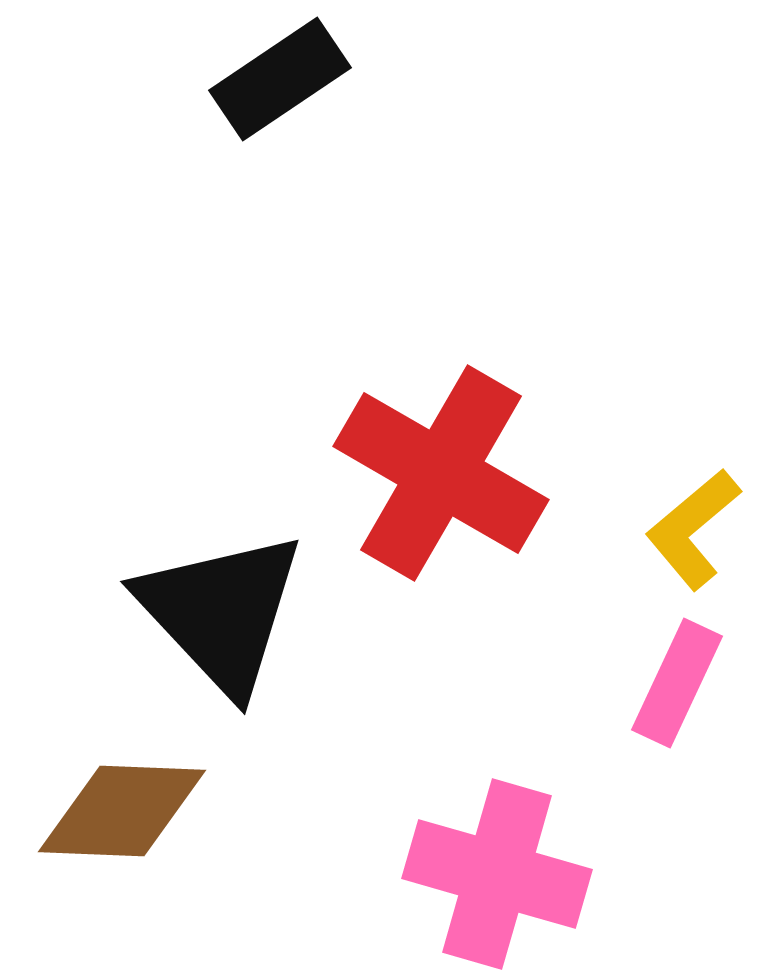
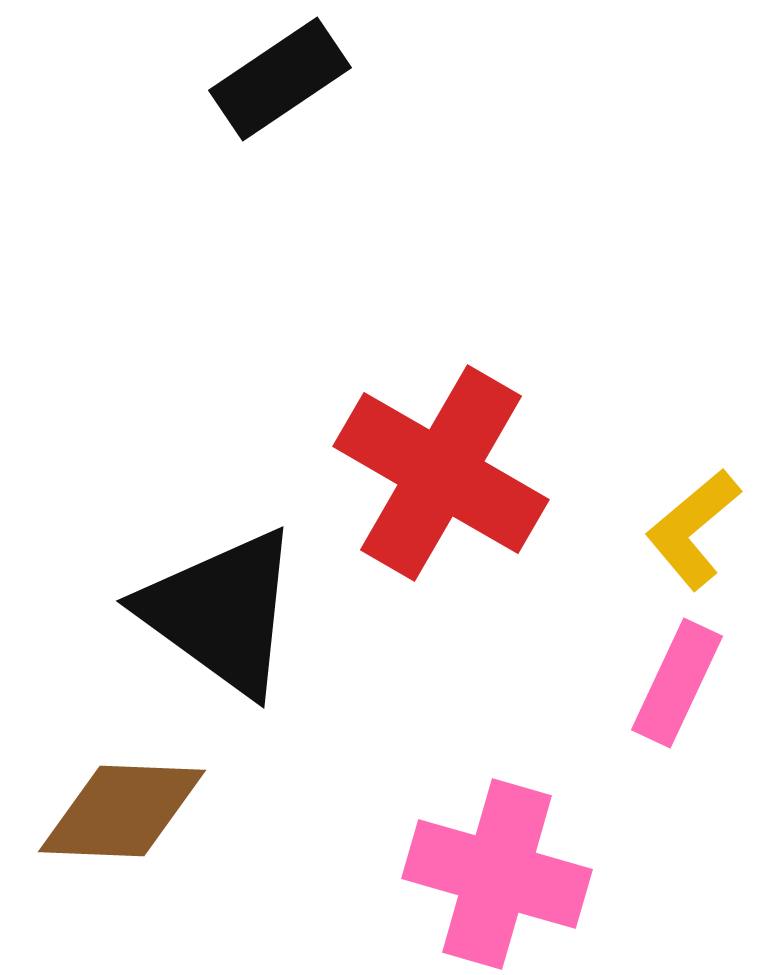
black triangle: rotated 11 degrees counterclockwise
